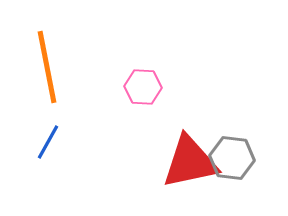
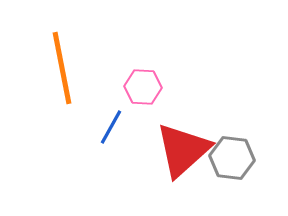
orange line: moved 15 px right, 1 px down
blue line: moved 63 px right, 15 px up
red triangle: moved 7 px left, 12 px up; rotated 30 degrees counterclockwise
